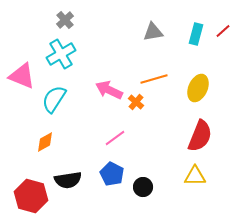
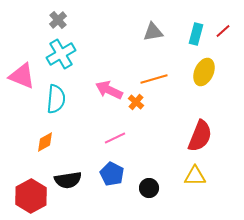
gray cross: moved 7 px left
yellow ellipse: moved 6 px right, 16 px up
cyan semicircle: moved 2 px right; rotated 152 degrees clockwise
pink line: rotated 10 degrees clockwise
black circle: moved 6 px right, 1 px down
red hexagon: rotated 16 degrees clockwise
